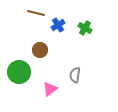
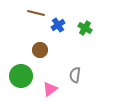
green circle: moved 2 px right, 4 px down
